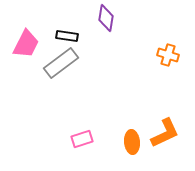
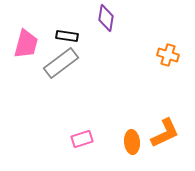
pink trapezoid: rotated 12 degrees counterclockwise
